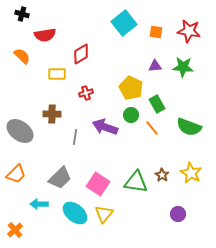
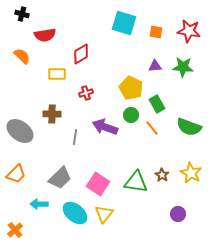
cyan square: rotated 35 degrees counterclockwise
